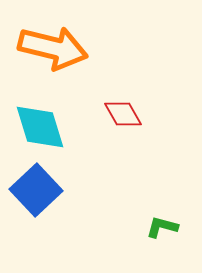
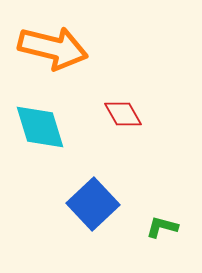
blue square: moved 57 px right, 14 px down
